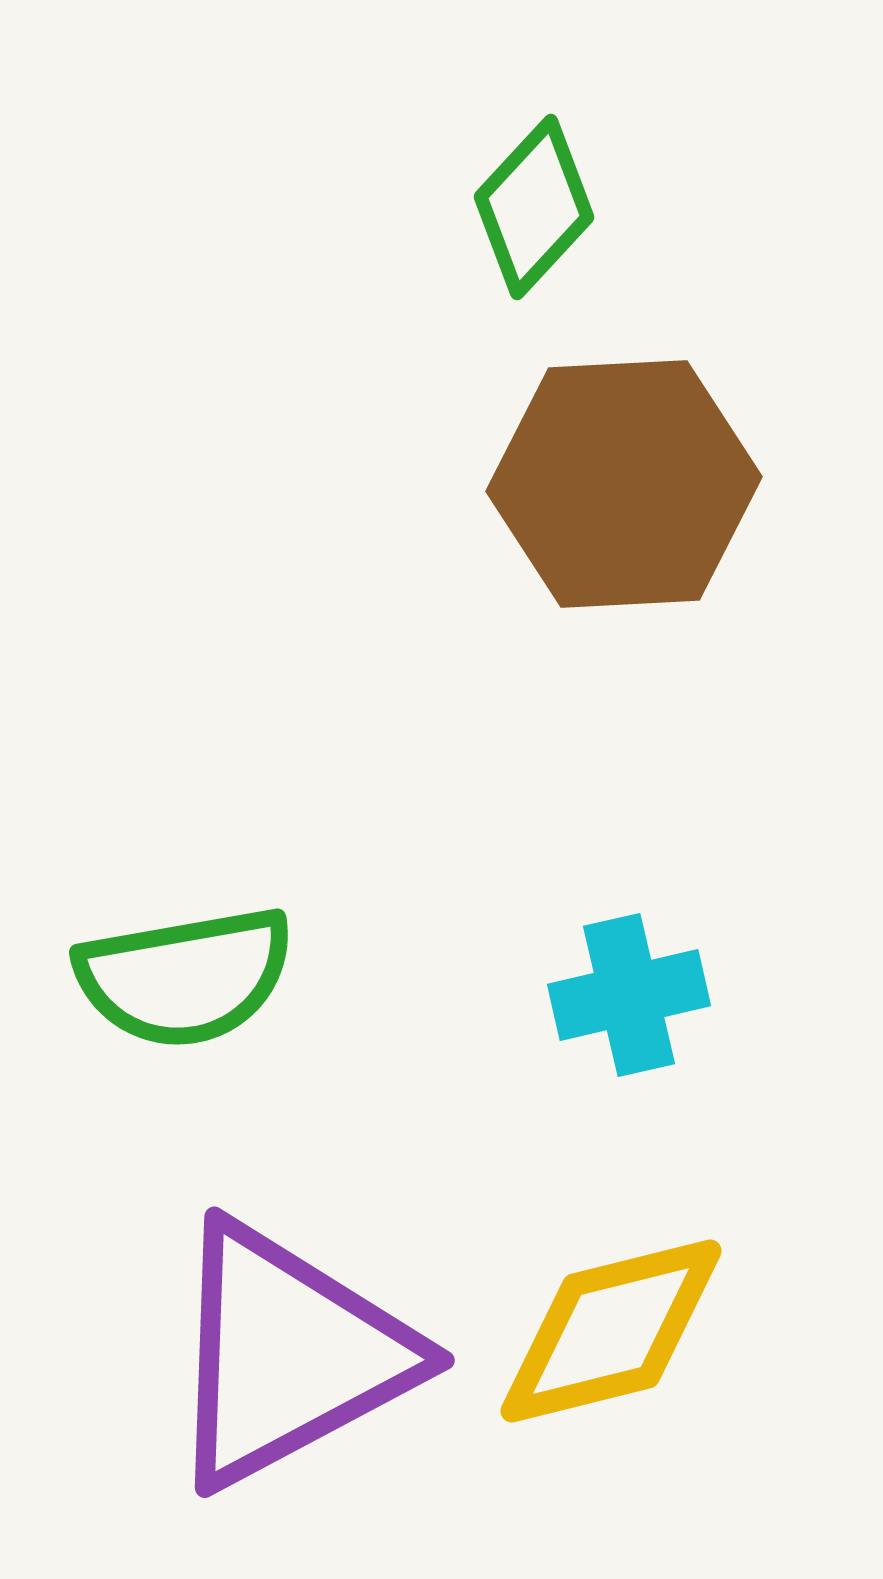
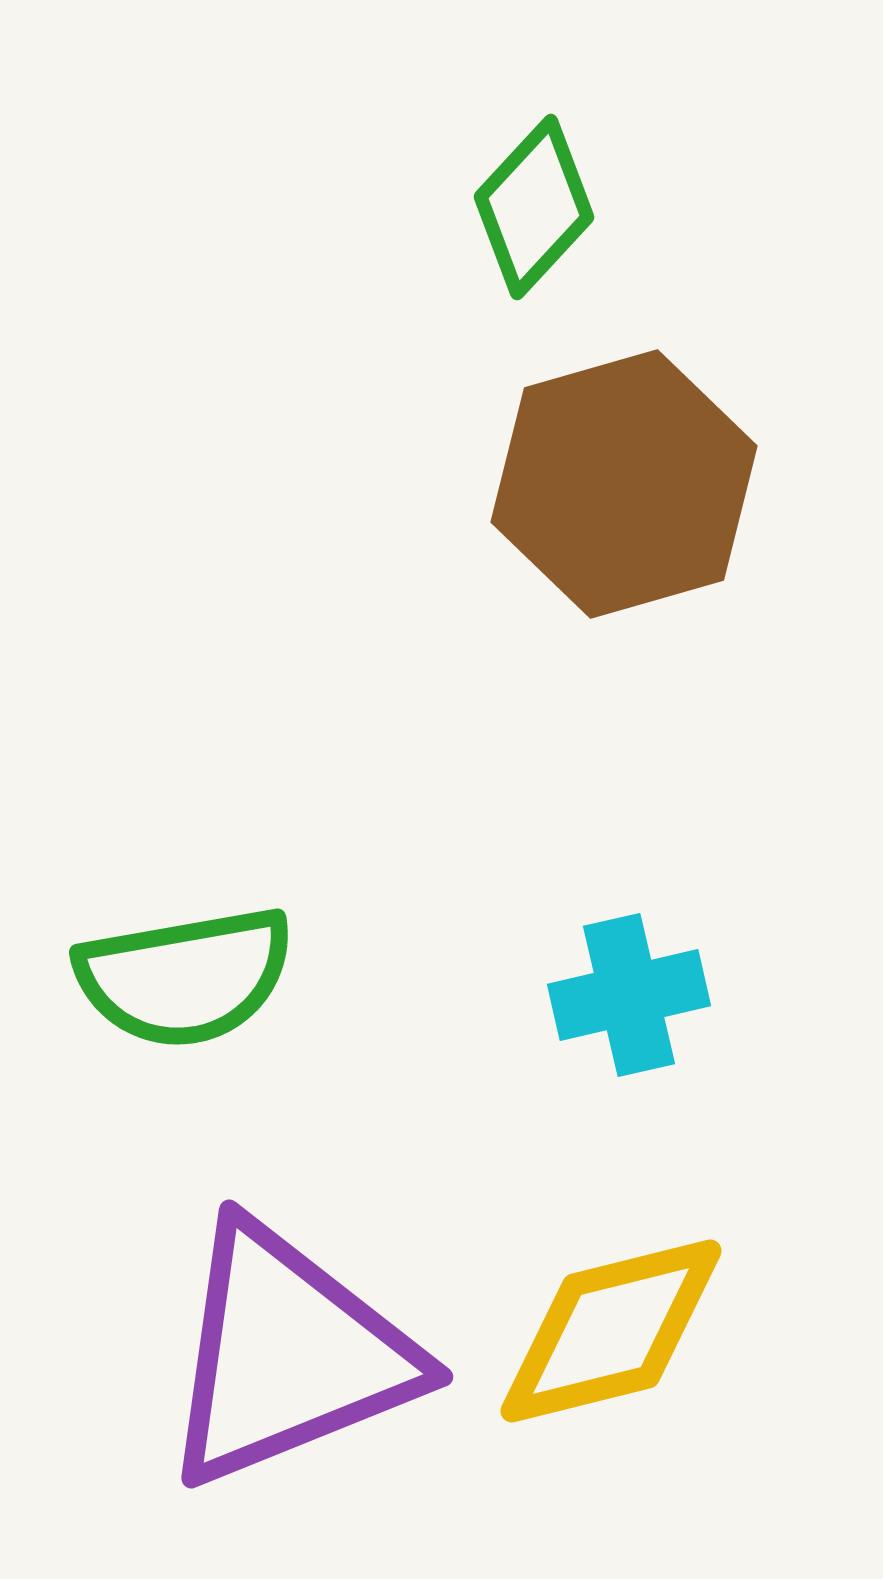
brown hexagon: rotated 13 degrees counterclockwise
purple triangle: rotated 6 degrees clockwise
